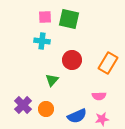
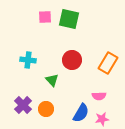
cyan cross: moved 14 px left, 19 px down
green triangle: rotated 24 degrees counterclockwise
blue semicircle: moved 4 px right, 3 px up; rotated 36 degrees counterclockwise
